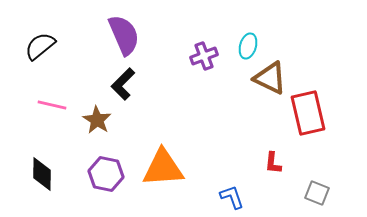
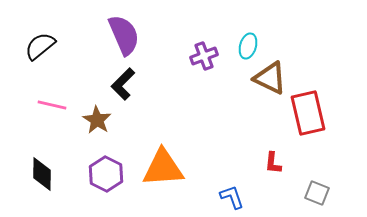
purple hexagon: rotated 16 degrees clockwise
